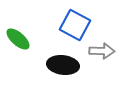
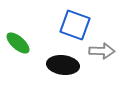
blue square: rotated 8 degrees counterclockwise
green ellipse: moved 4 px down
